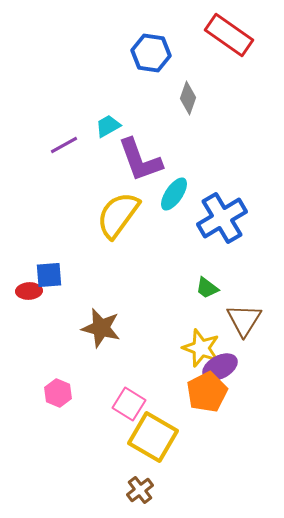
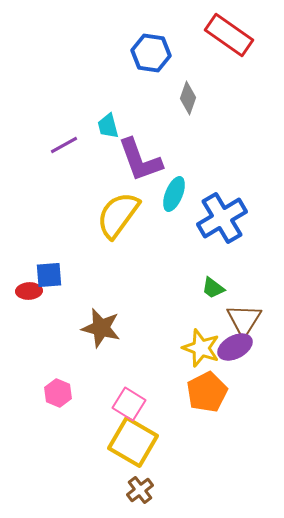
cyan trapezoid: rotated 76 degrees counterclockwise
cyan ellipse: rotated 12 degrees counterclockwise
green trapezoid: moved 6 px right
purple ellipse: moved 15 px right, 20 px up
yellow square: moved 20 px left, 5 px down
